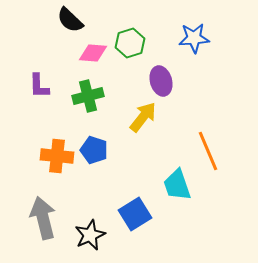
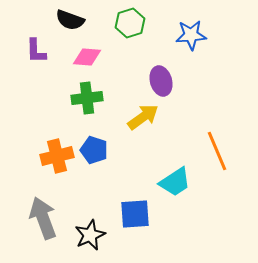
black semicircle: rotated 24 degrees counterclockwise
blue star: moved 3 px left, 3 px up
green hexagon: moved 20 px up
pink diamond: moved 6 px left, 4 px down
purple L-shape: moved 3 px left, 35 px up
green cross: moved 1 px left, 2 px down; rotated 8 degrees clockwise
yellow arrow: rotated 16 degrees clockwise
orange line: moved 9 px right
orange cross: rotated 20 degrees counterclockwise
cyan trapezoid: moved 2 px left, 3 px up; rotated 104 degrees counterclockwise
blue square: rotated 28 degrees clockwise
gray arrow: rotated 6 degrees counterclockwise
